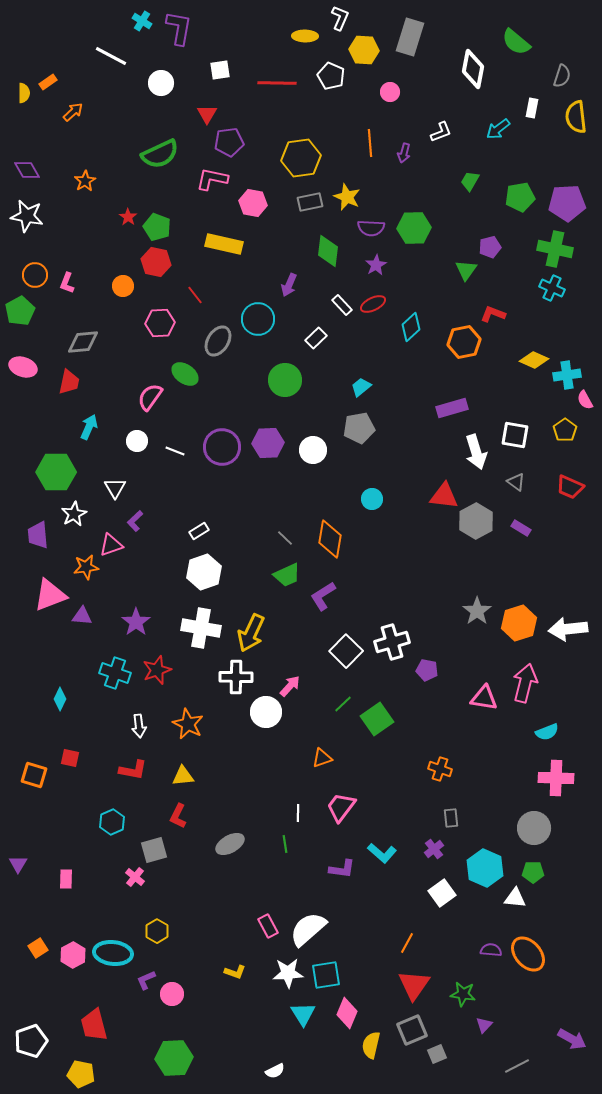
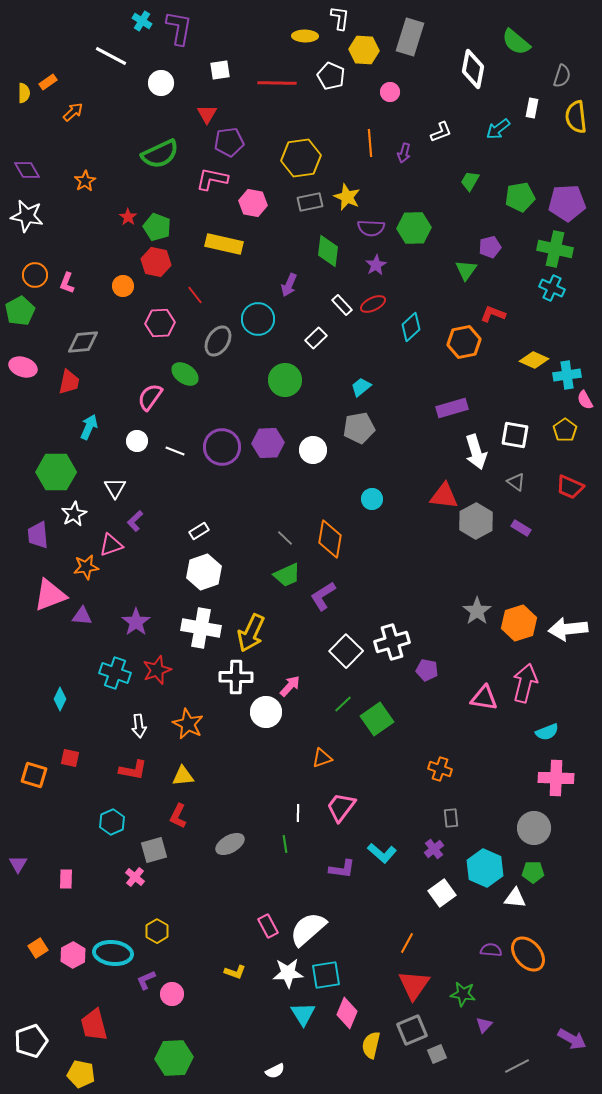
white L-shape at (340, 18): rotated 15 degrees counterclockwise
